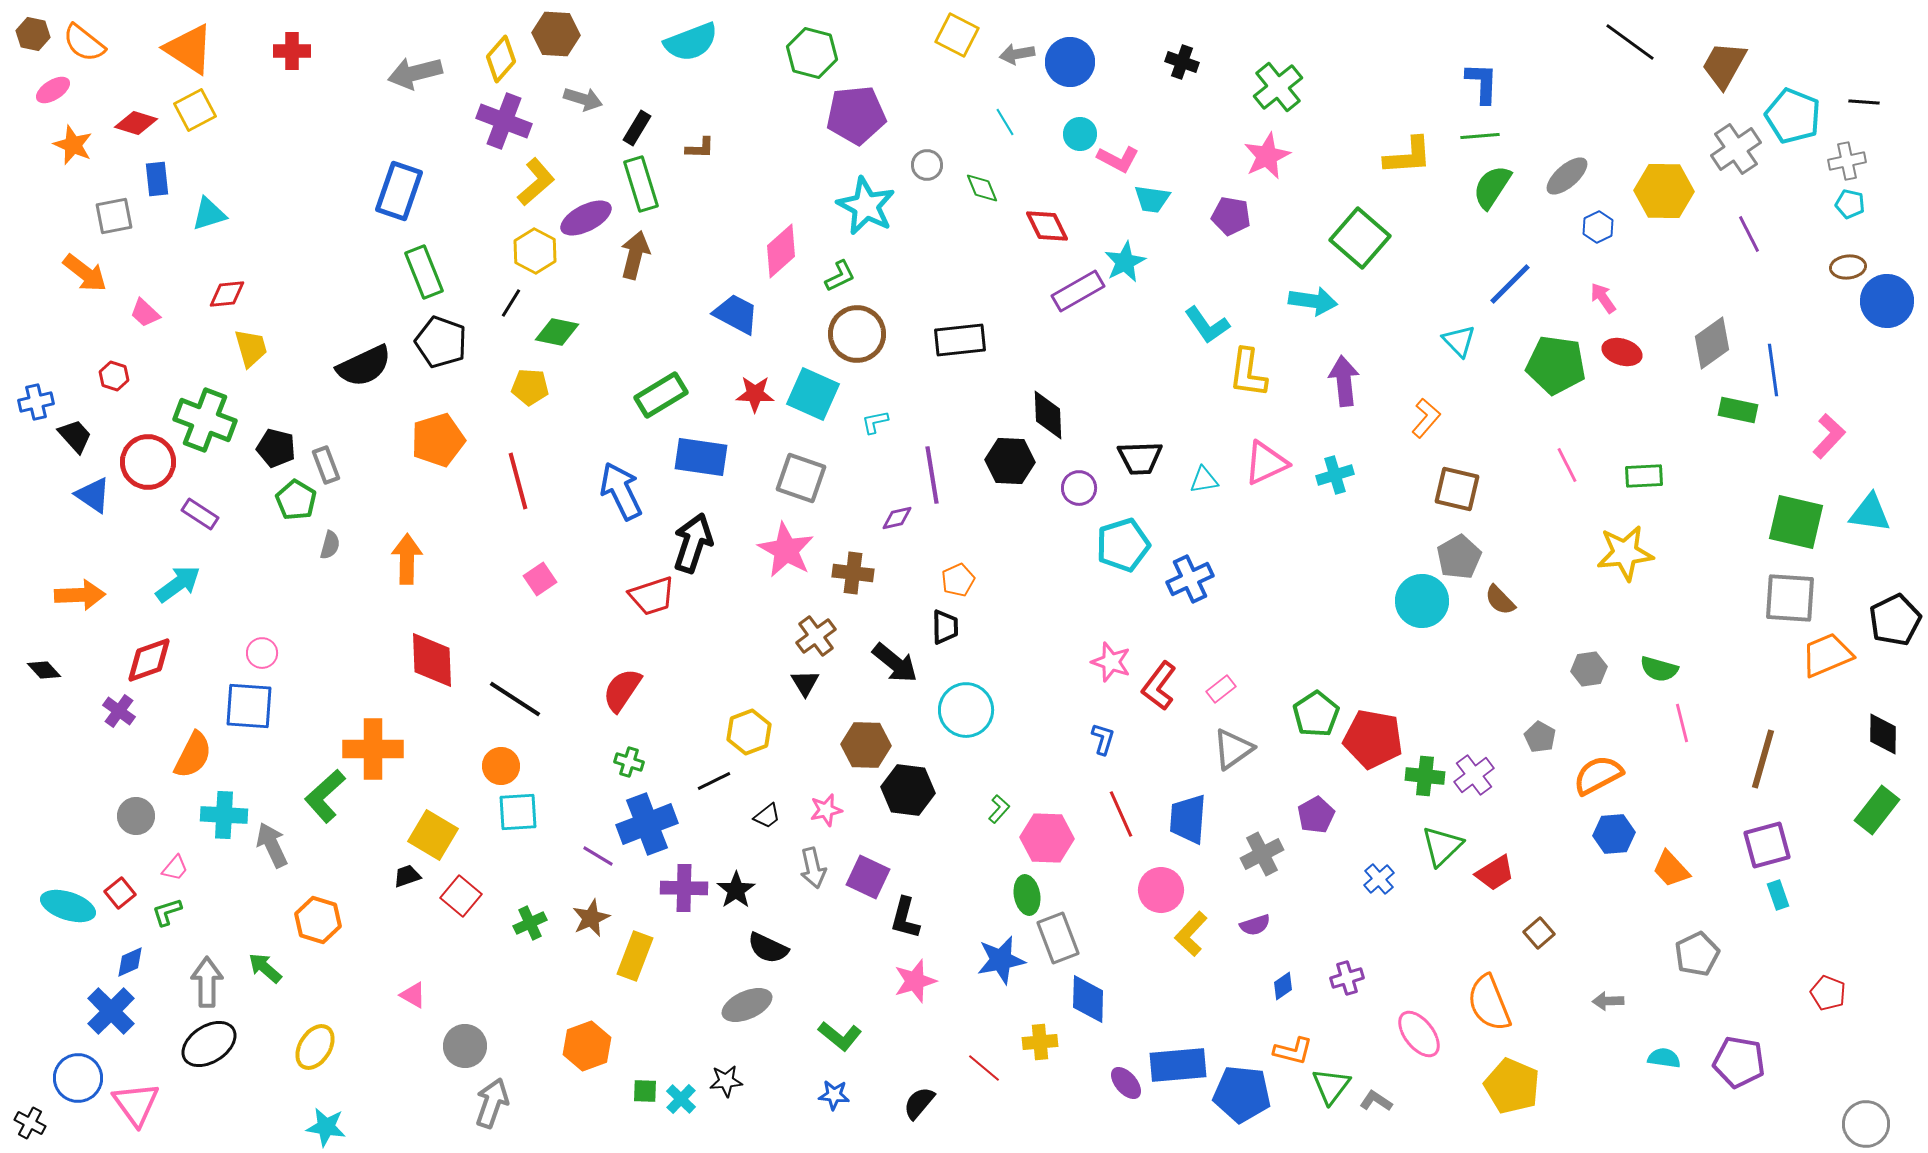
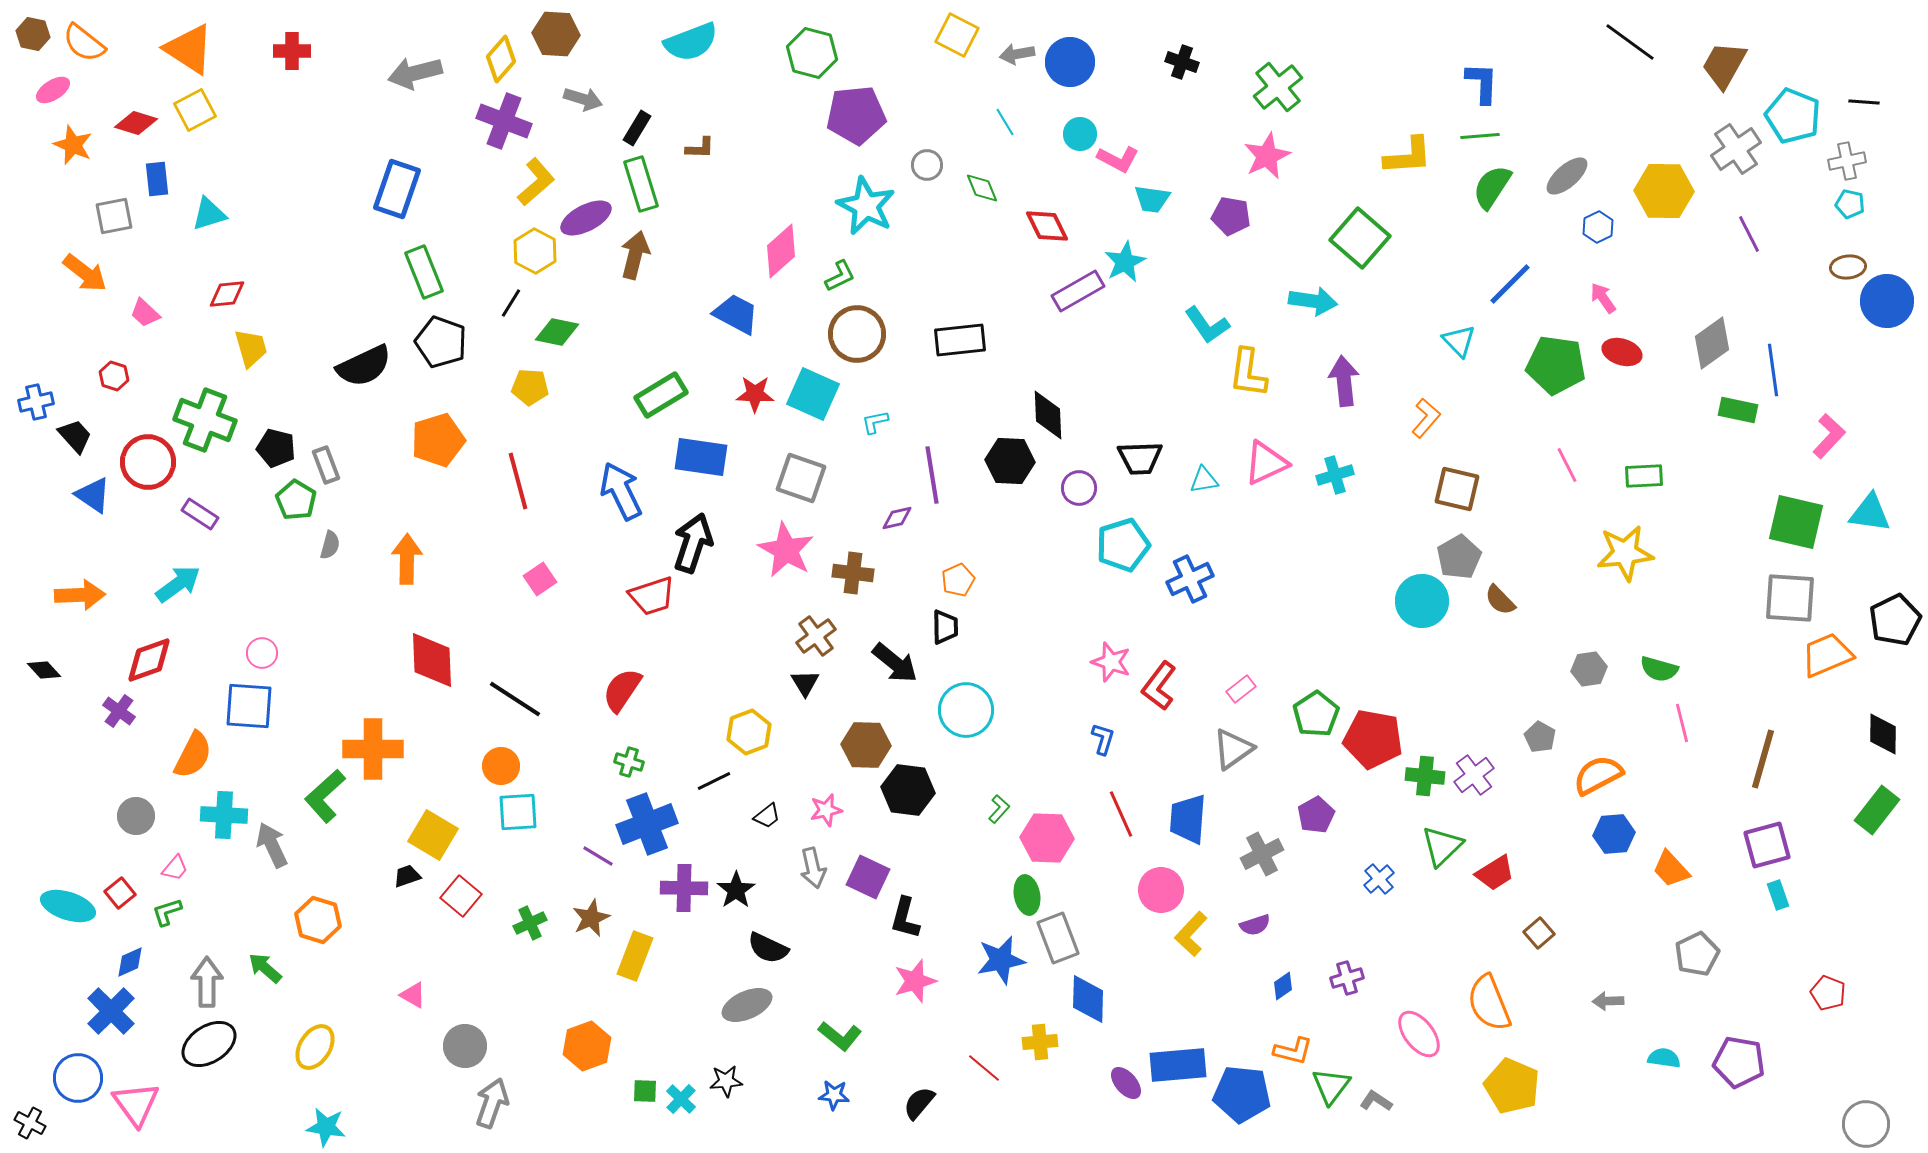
blue rectangle at (399, 191): moved 2 px left, 2 px up
pink rectangle at (1221, 689): moved 20 px right
